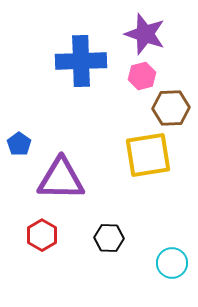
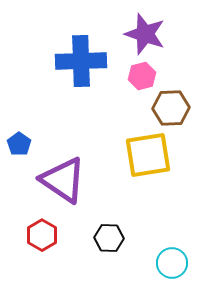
purple triangle: moved 2 px right, 1 px down; rotated 33 degrees clockwise
